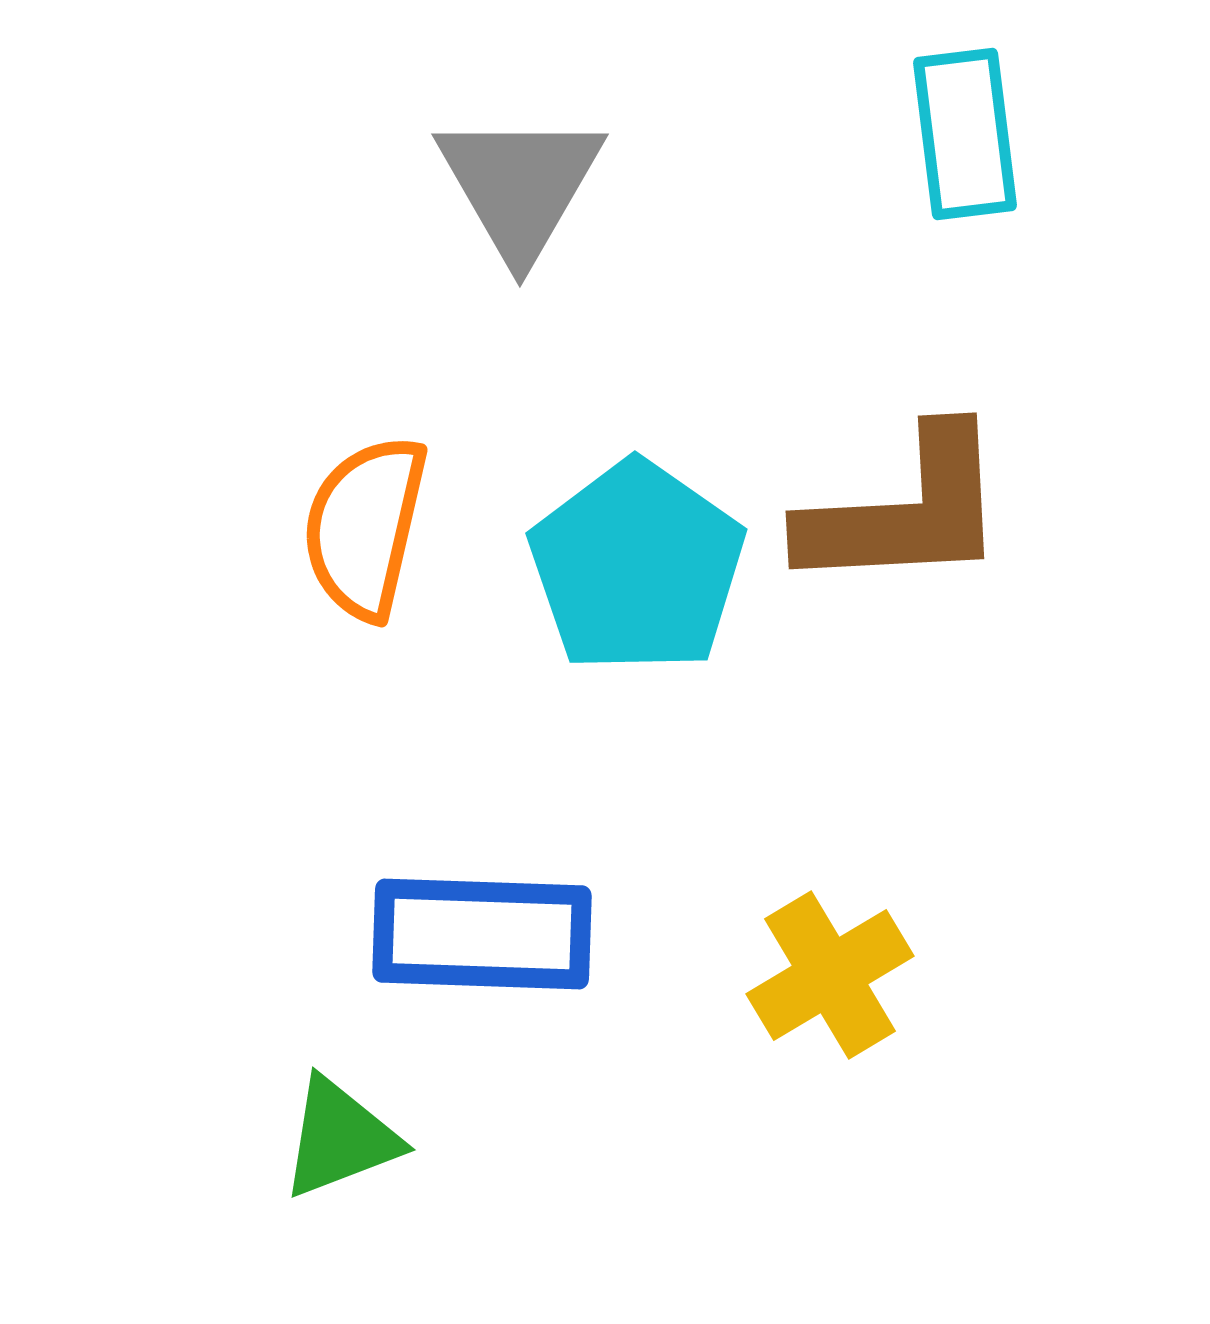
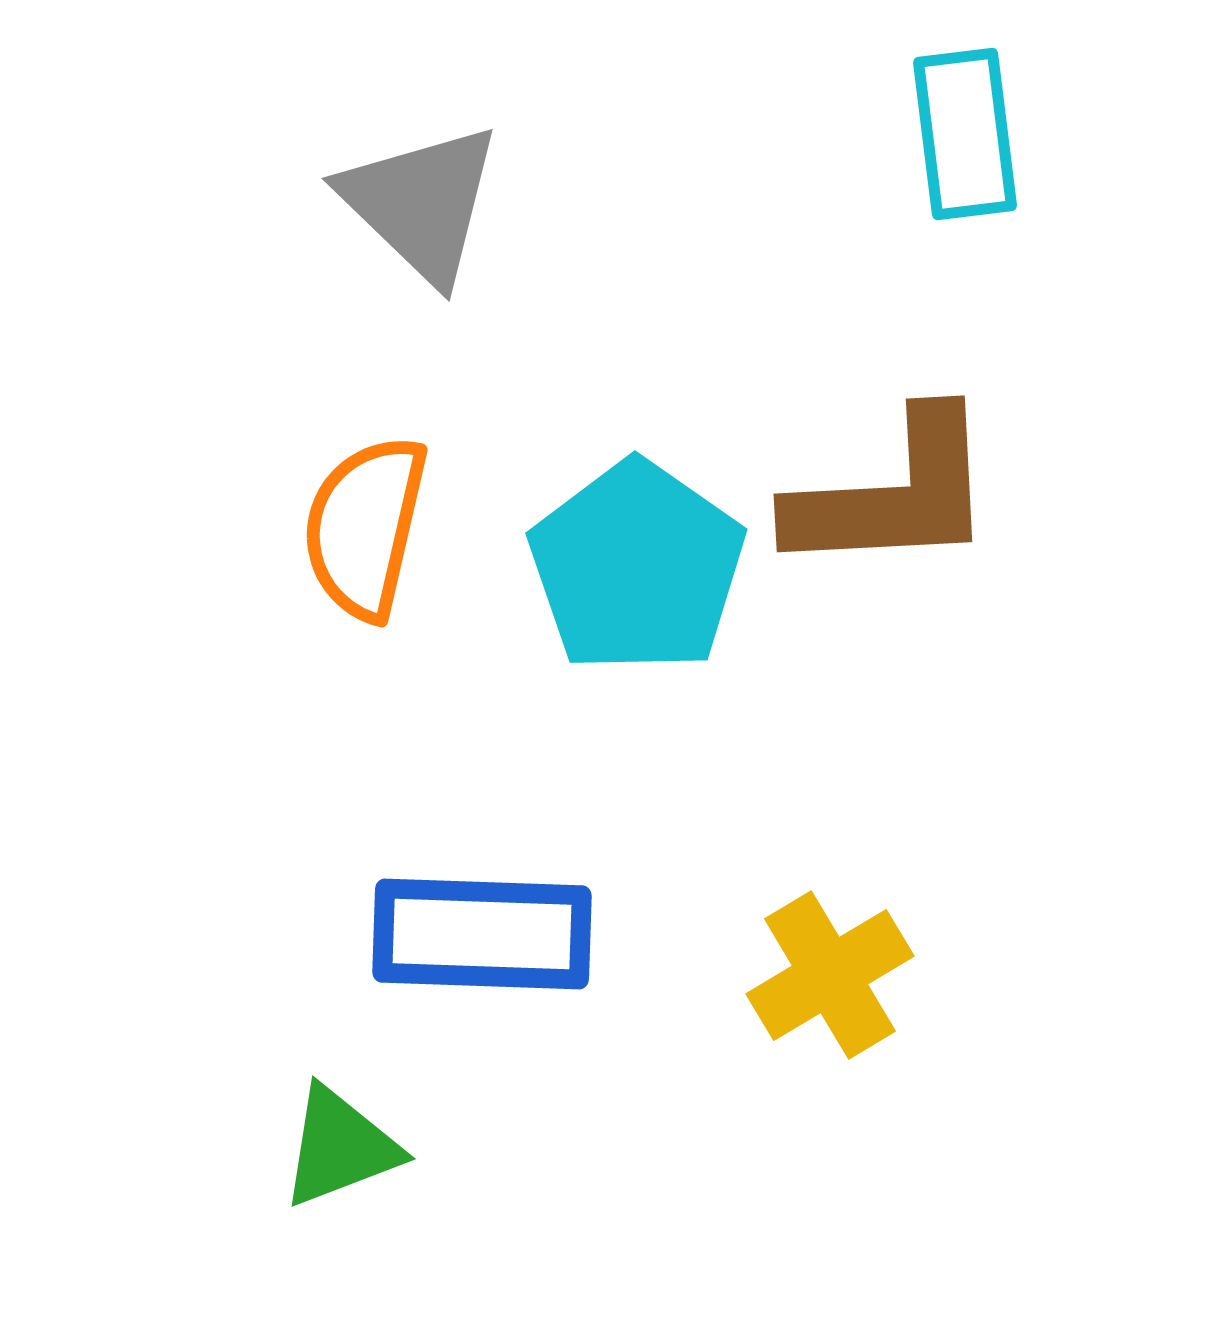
gray triangle: moved 99 px left, 18 px down; rotated 16 degrees counterclockwise
brown L-shape: moved 12 px left, 17 px up
green triangle: moved 9 px down
